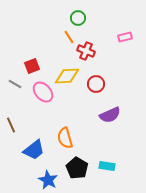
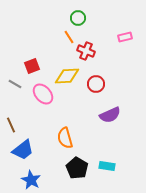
pink ellipse: moved 2 px down
blue trapezoid: moved 11 px left
blue star: moved 17 px left
